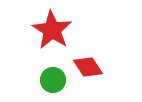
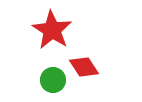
red diamond: moved 4 px left
